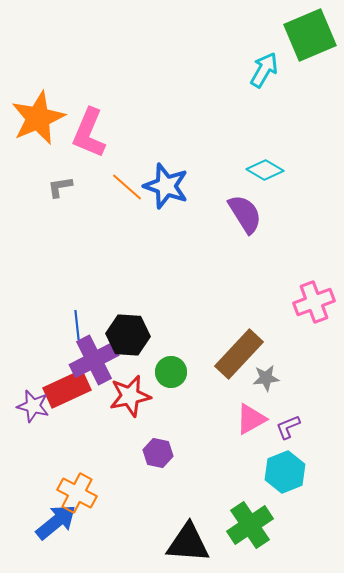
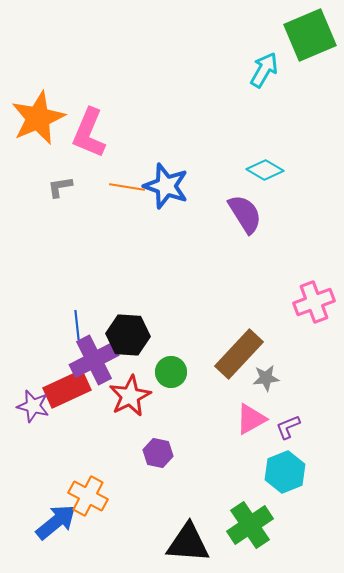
orange line: rotated 32 degrees counterclockwise
red star: rotated 15 degrees counterclockwise
orange cross: moved 11 px right, 3 px down
